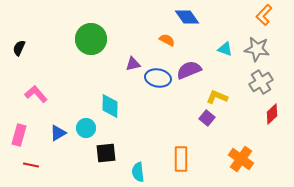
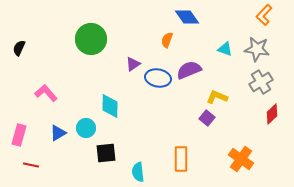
orange semicircle: rotated 98 degrees counterclockwise
purple triangle: rotated 21 degrees counterclockwise
pink L-shape: moved 10 px right, 1 px up
